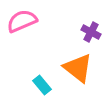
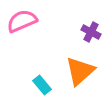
orange triangle: moved 2 px right, 3 px down; rotated 40 degrees clockwise
